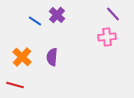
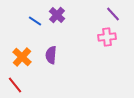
purple semicircle: moved 1 px left, 2 px up
red line: rotated 36 degrees clockwise
